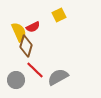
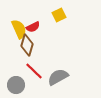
yellow semicircle: moved 3 px up
brown diamond: moved 1 px right, 1 px up
red line: moved 1 px left, 1 px down
gray circle: moved 5 px down
